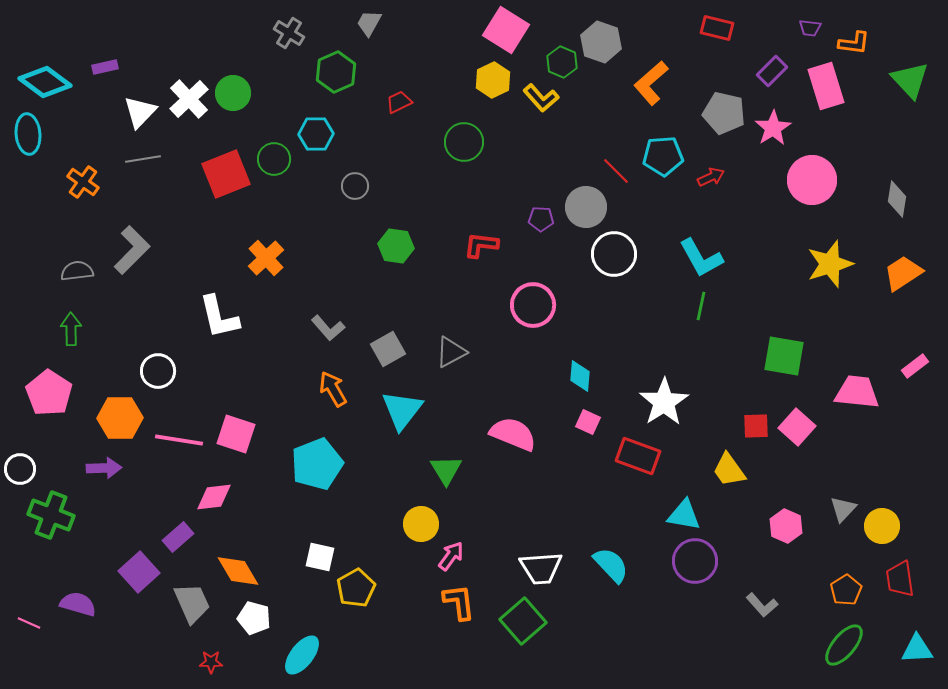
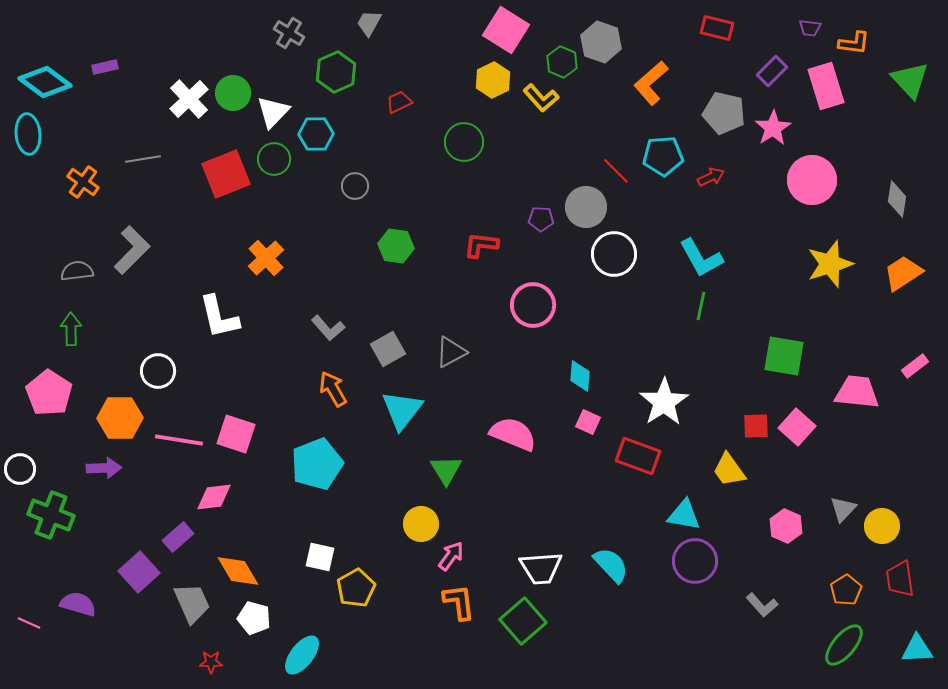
white triangle at (140, 112): moved 133 px right
